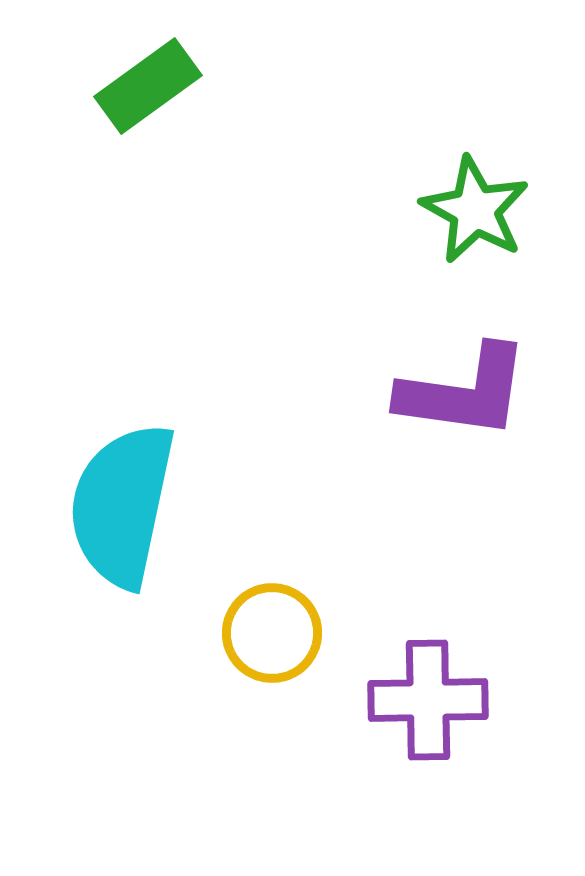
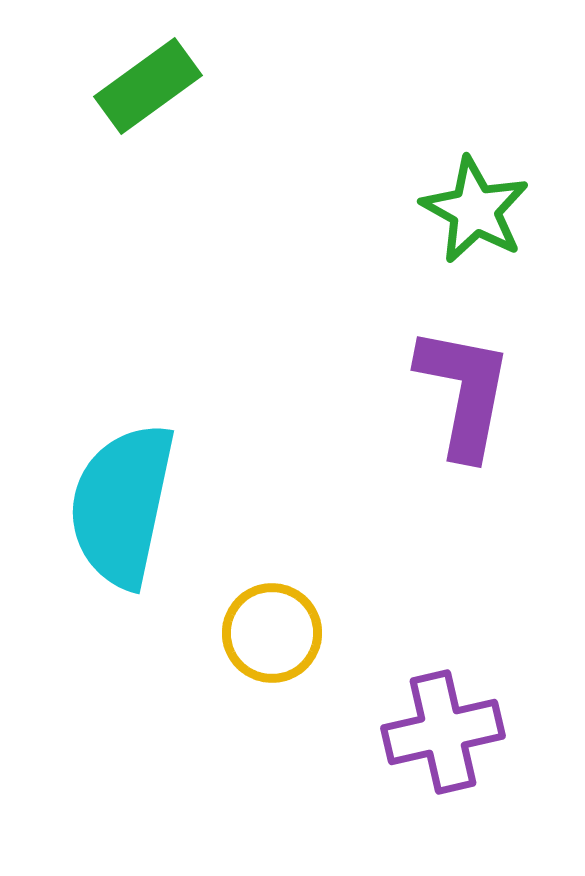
purple L-shape: rotated 87 degrees counterclockwise
purple cross: moved 15 px right, 32 px down; rotated 12 degrees counterclockwise
